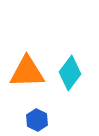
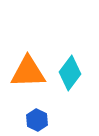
orange triangle: moved 1 px right
